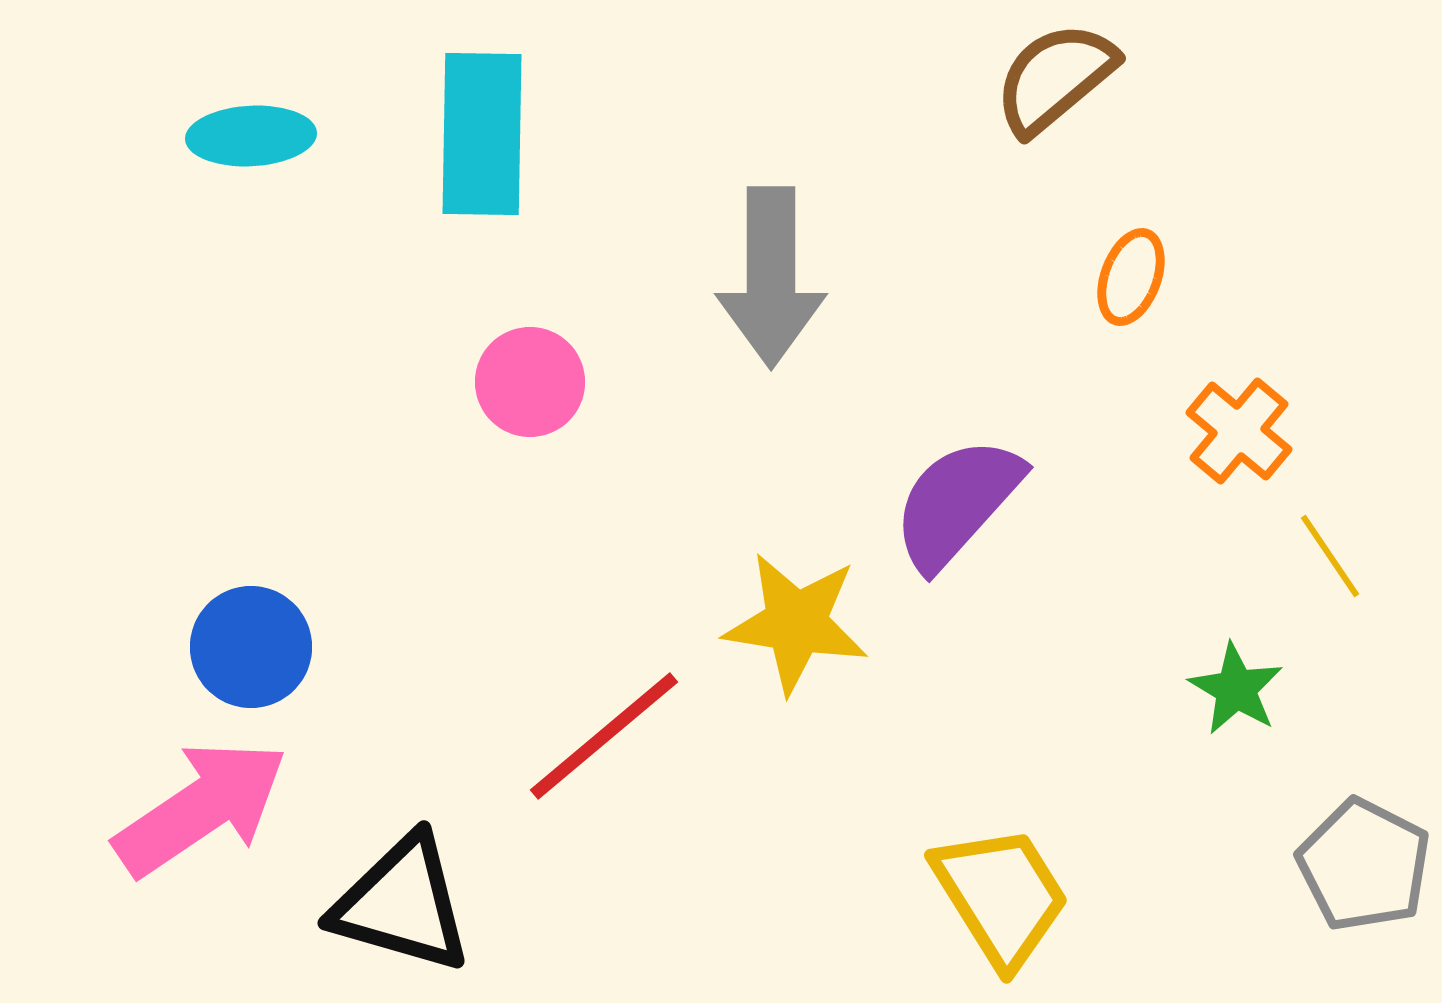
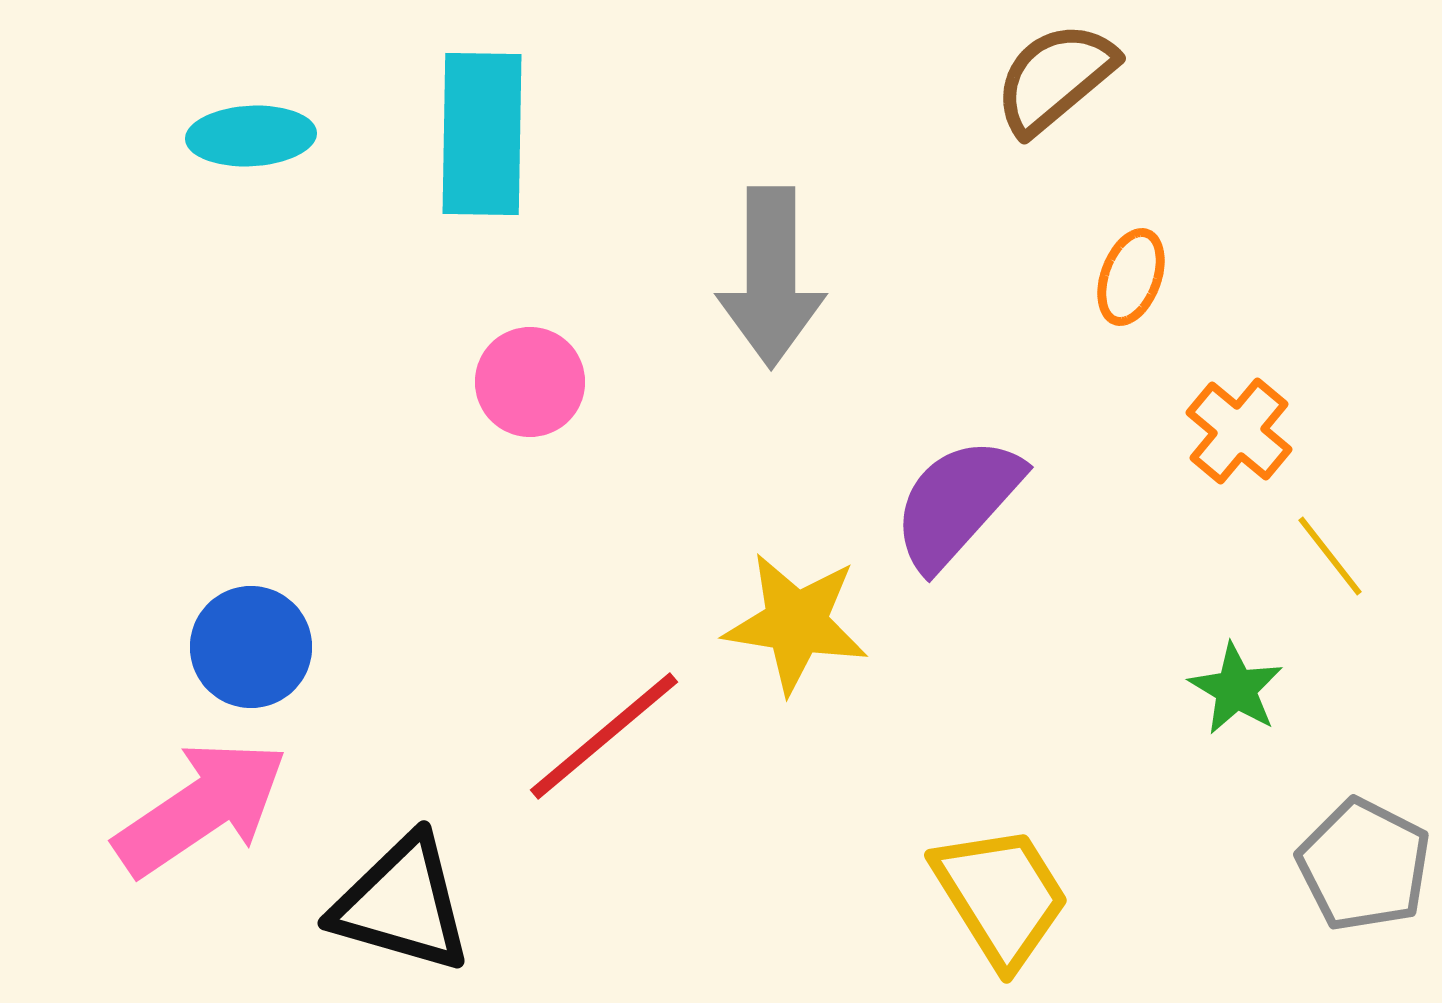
yellow line: rotated 4 degrees counterclockwise
